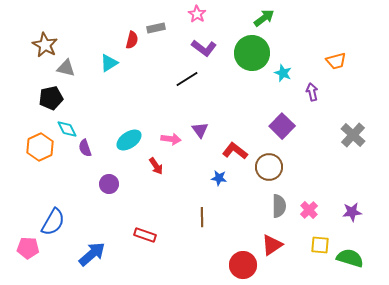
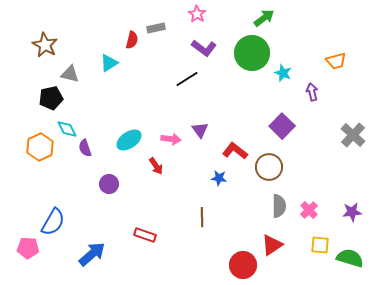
gray triangle: moved 4 px right, 6 px down
